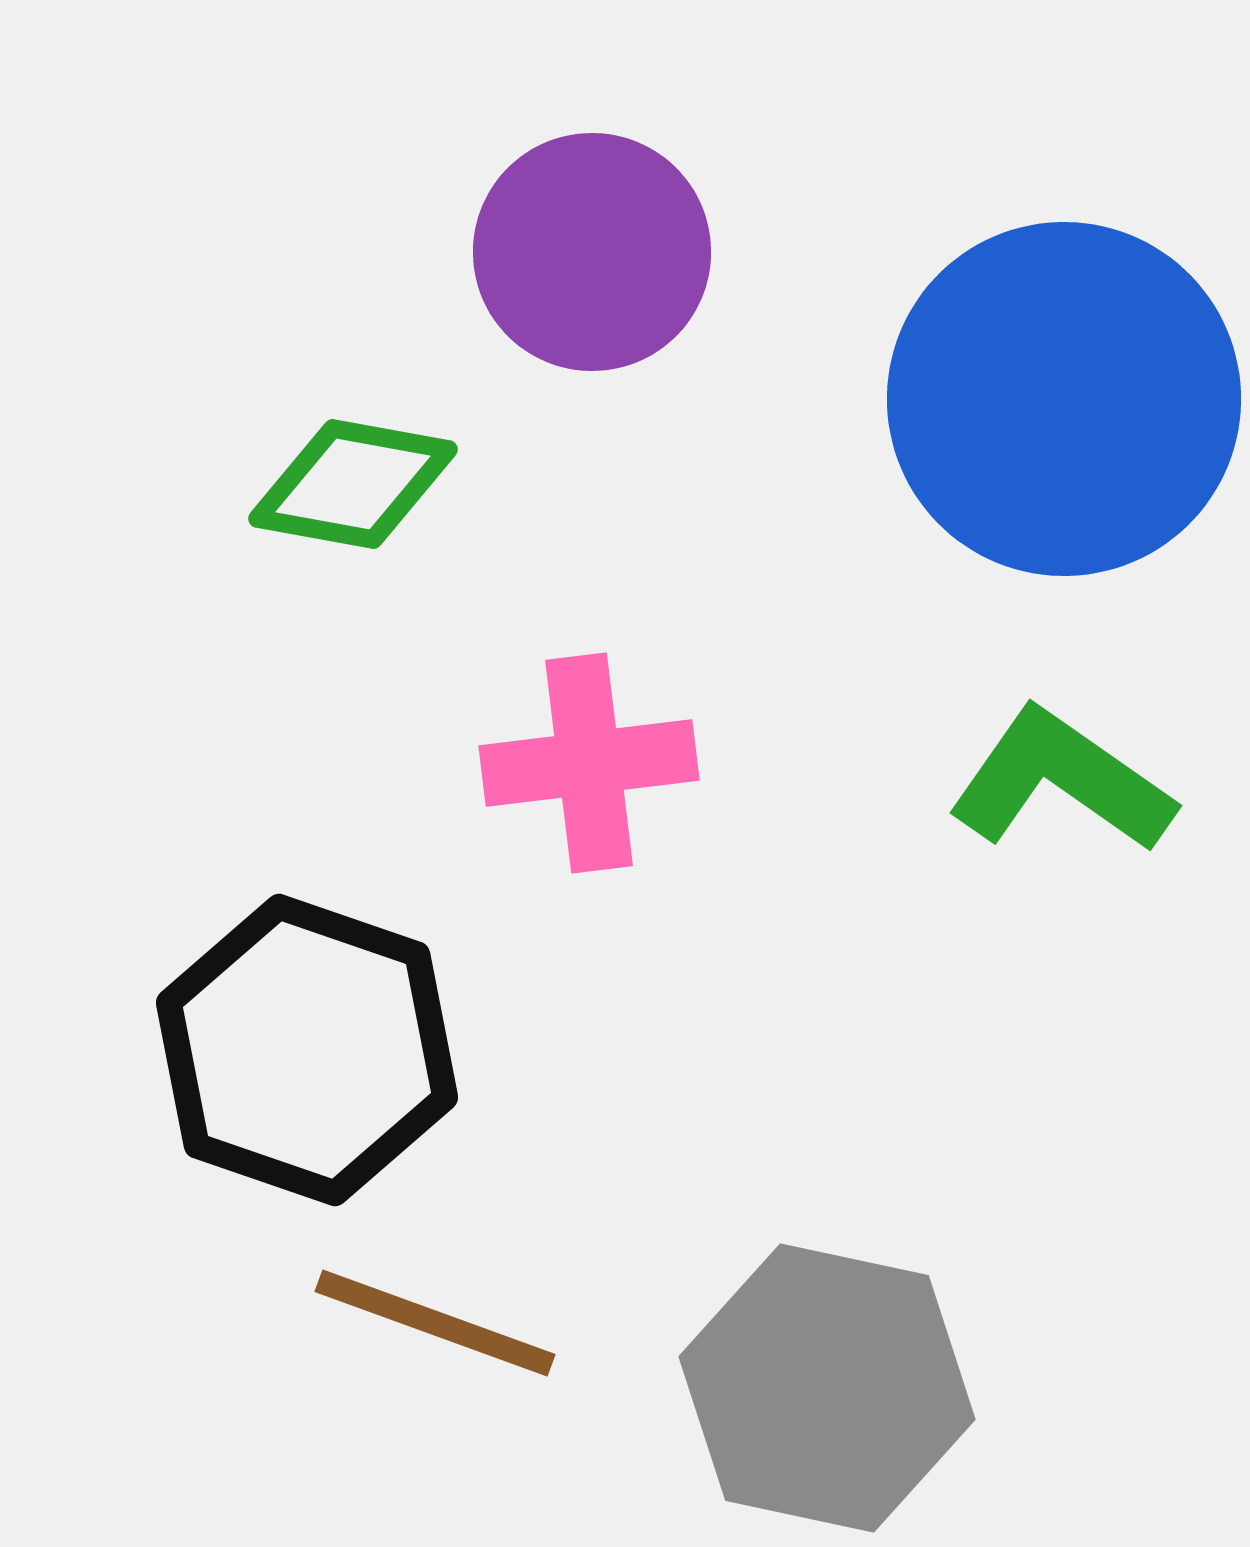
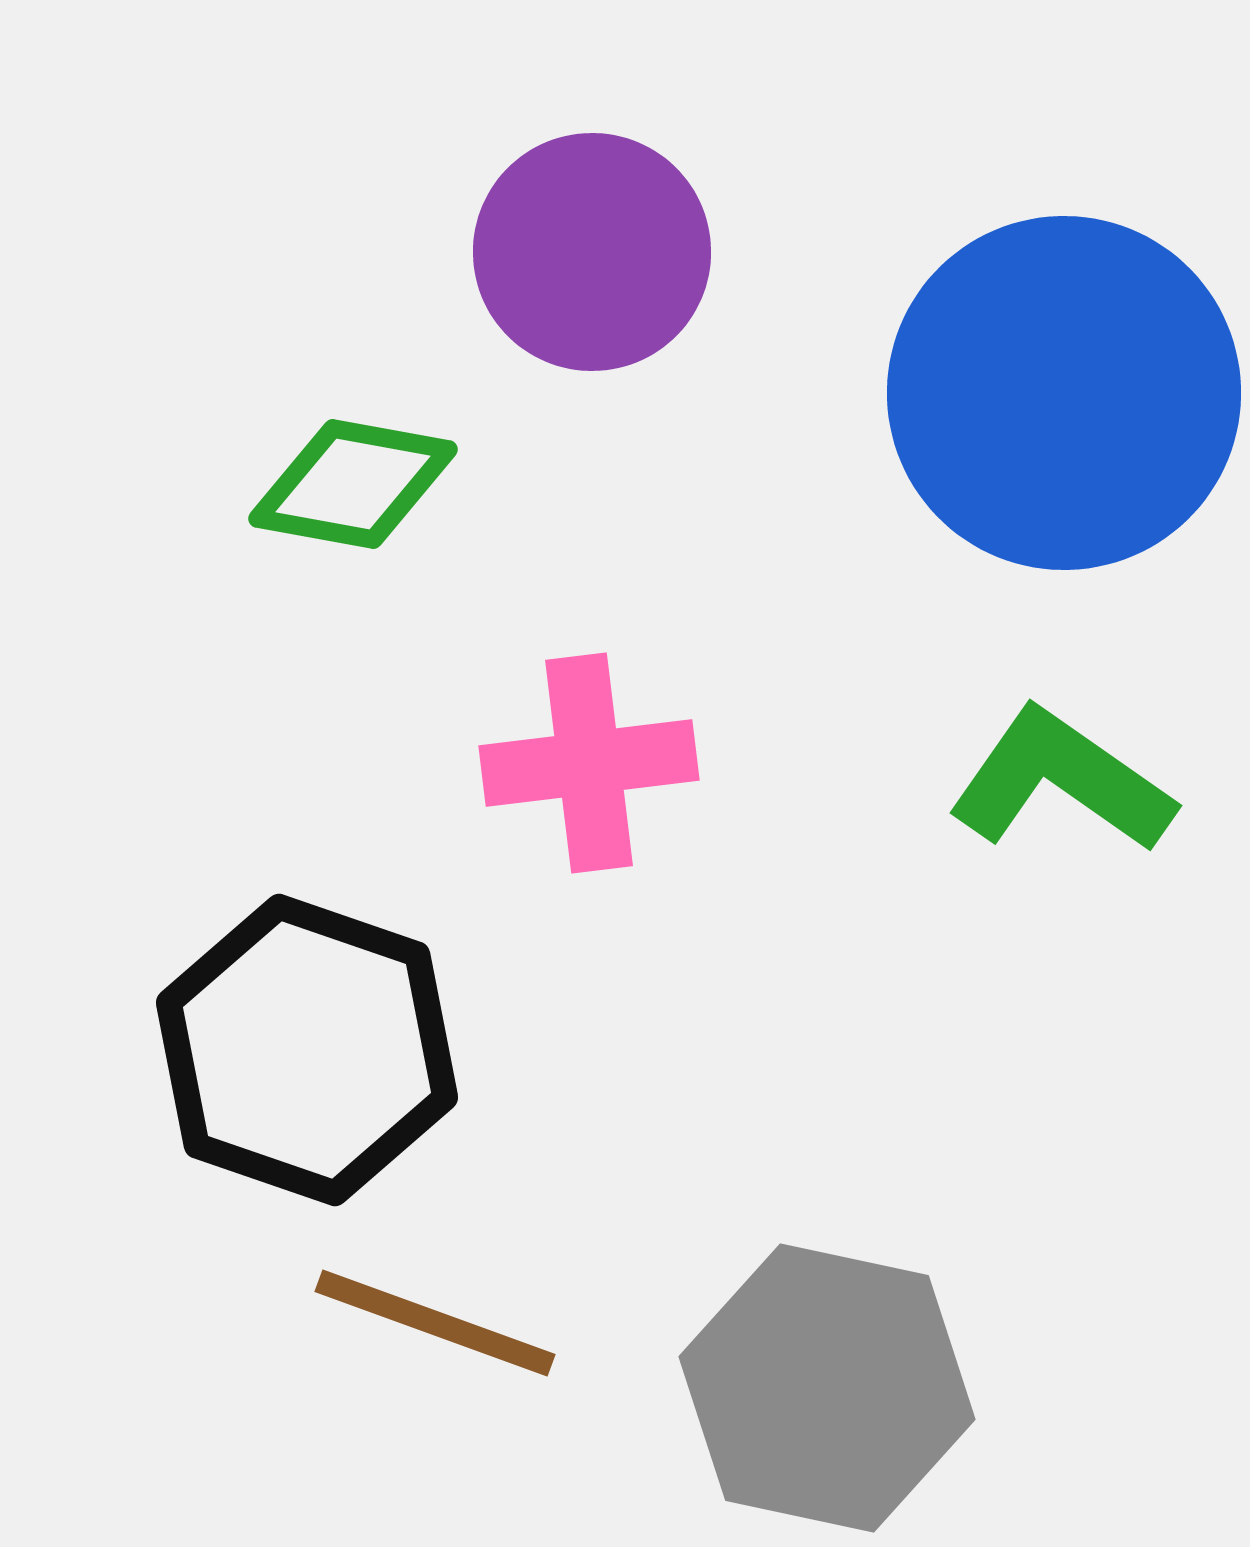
blue circle: moved 6 px up
